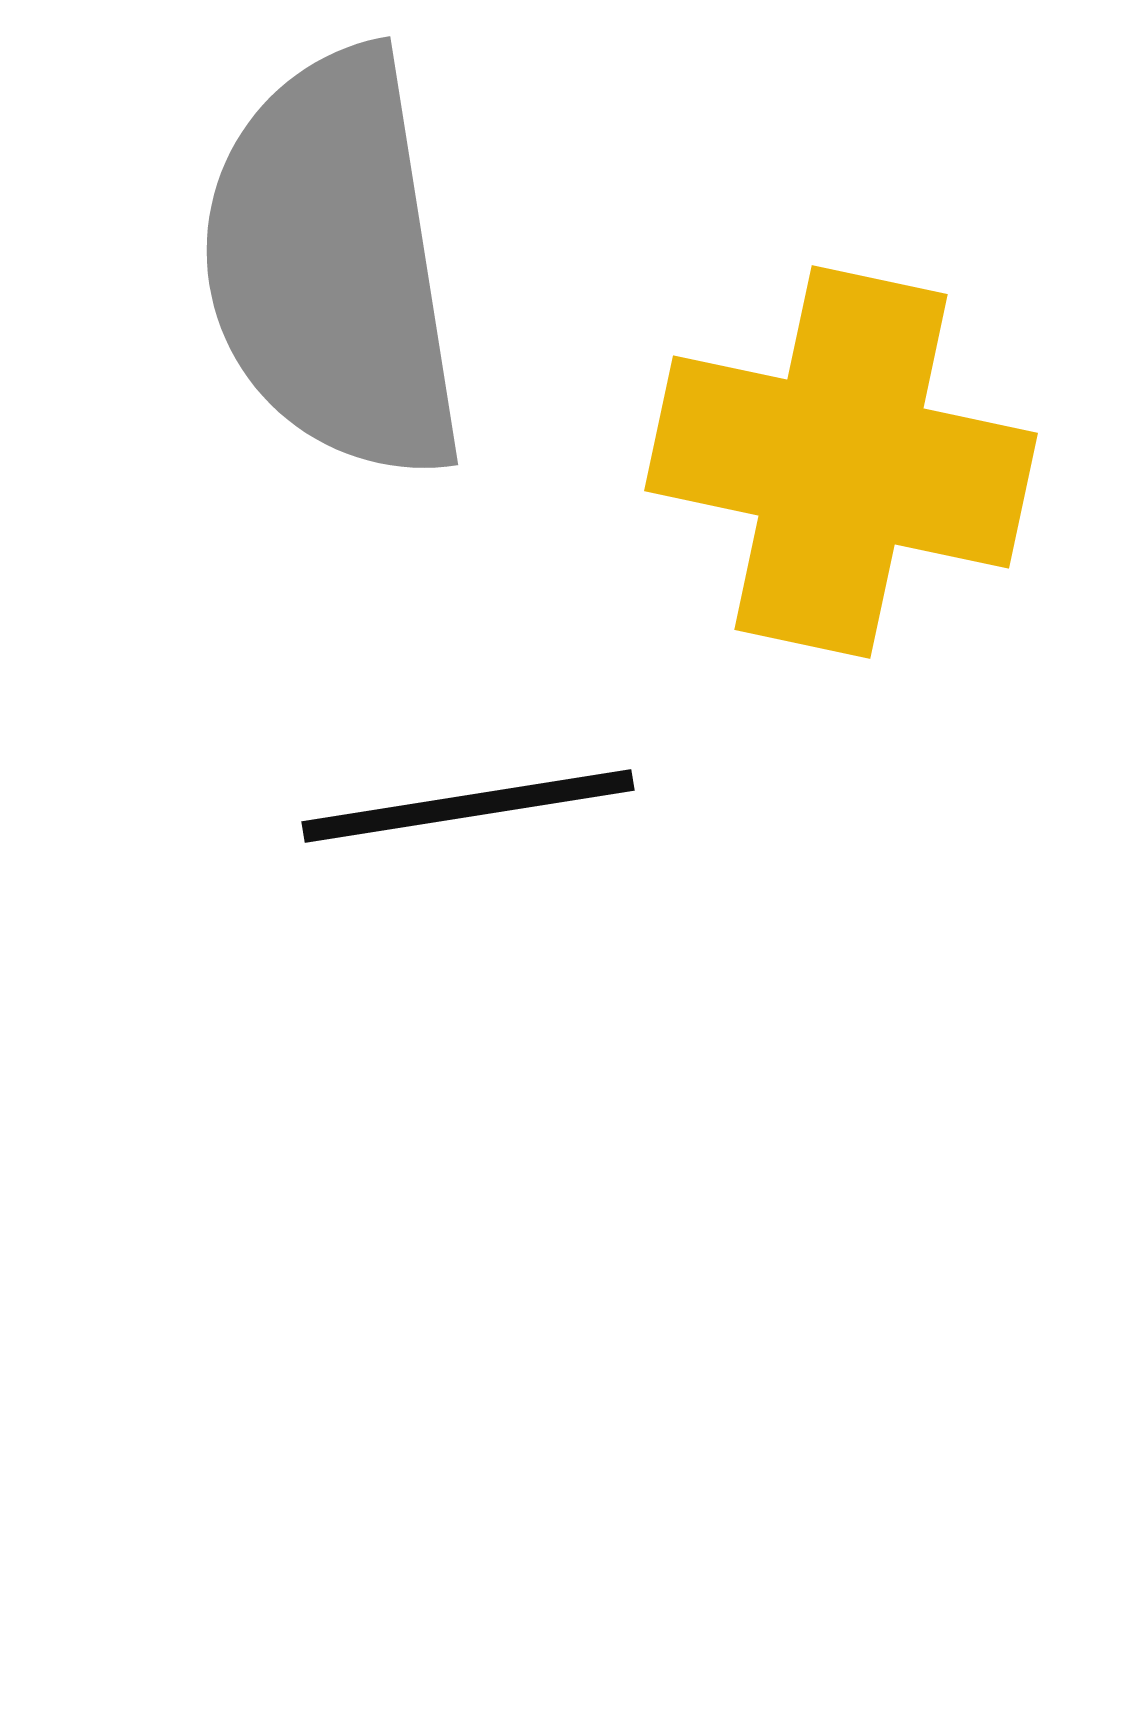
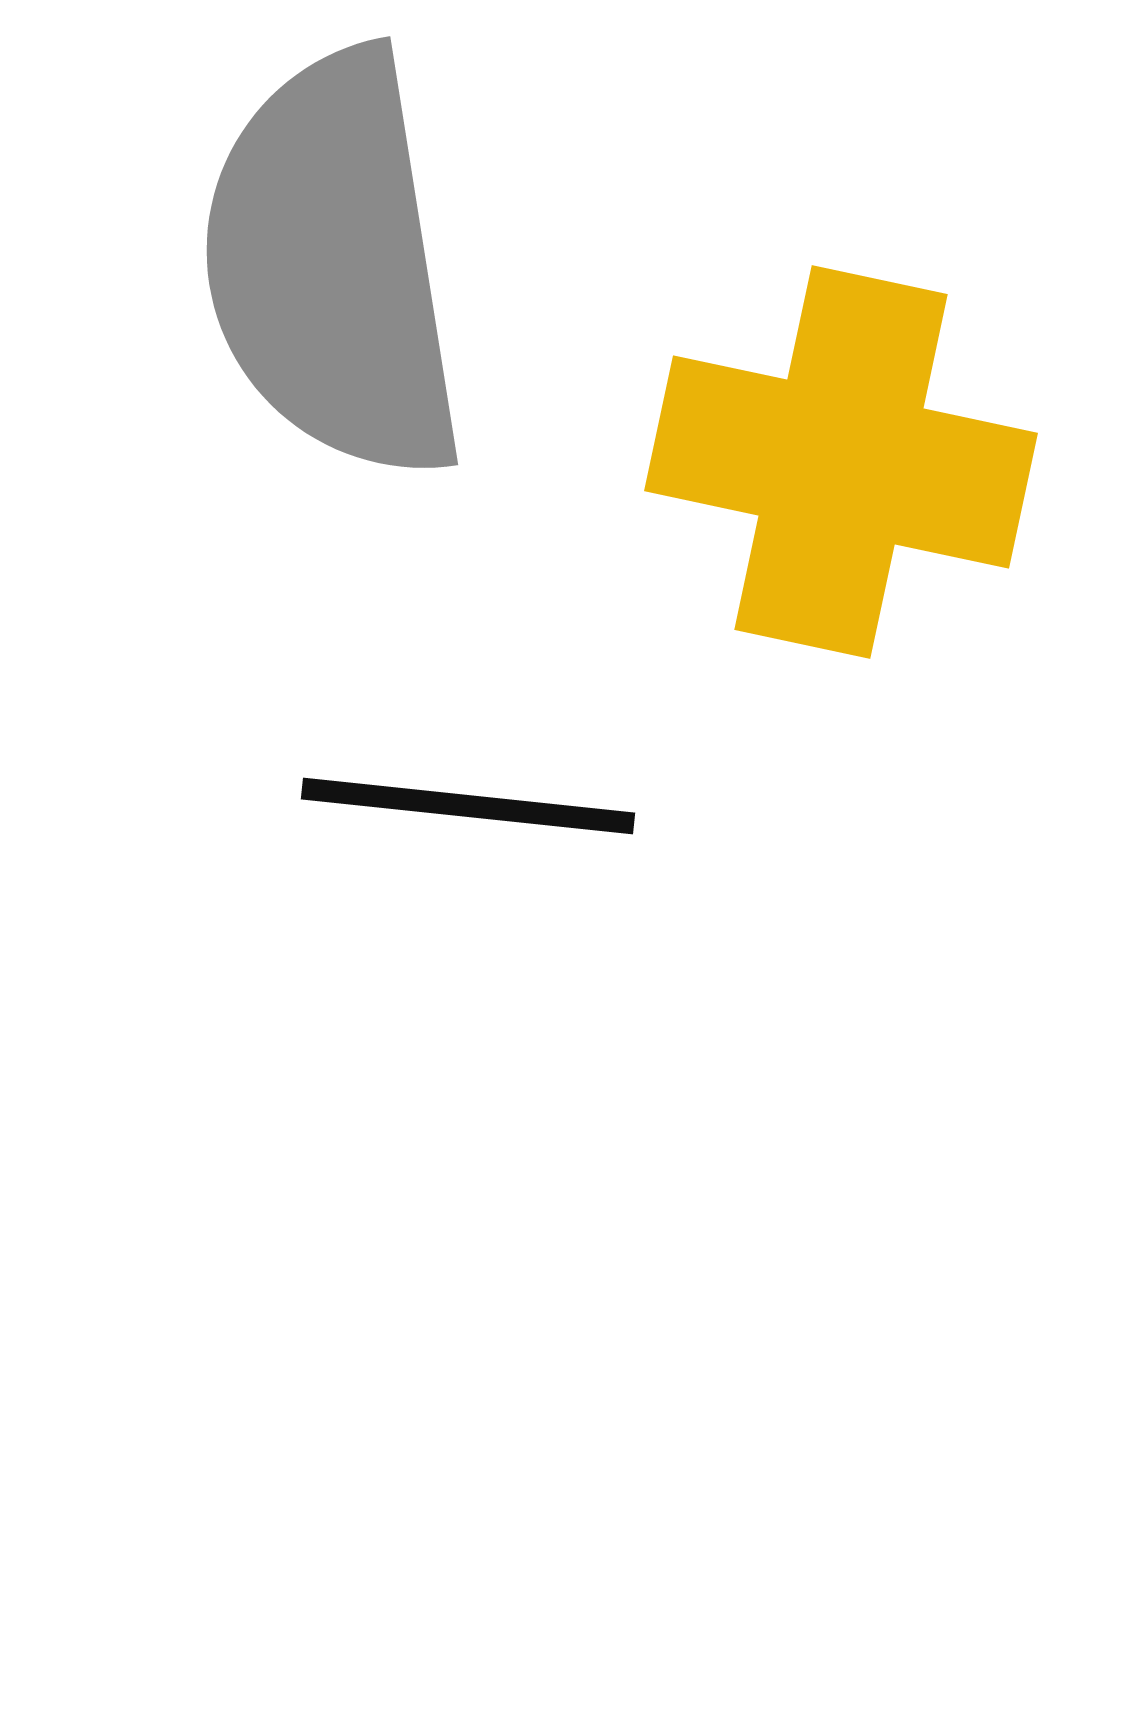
black line: rotated 15 degrees clockwise
